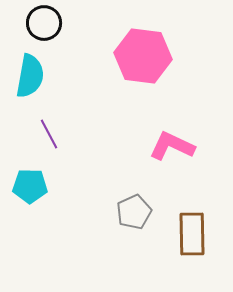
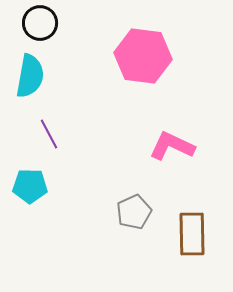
black circle: moved 4 px left
